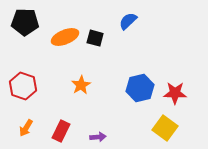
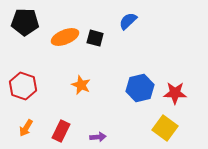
orange star: rotated 18 degrees counterclockwise
